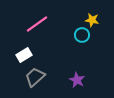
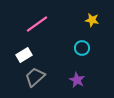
cyan circle: moved 13 px down
